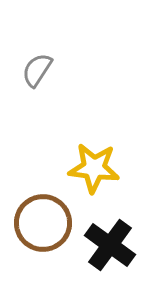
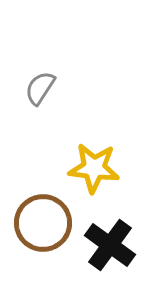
gray semicircle: moved 3 px right, 18 px down
